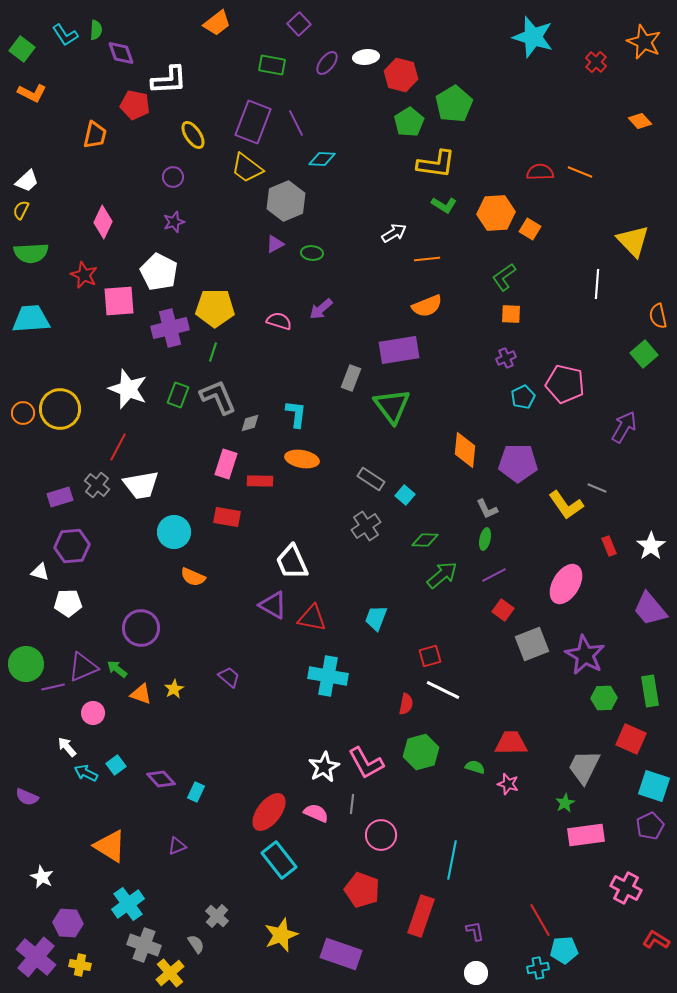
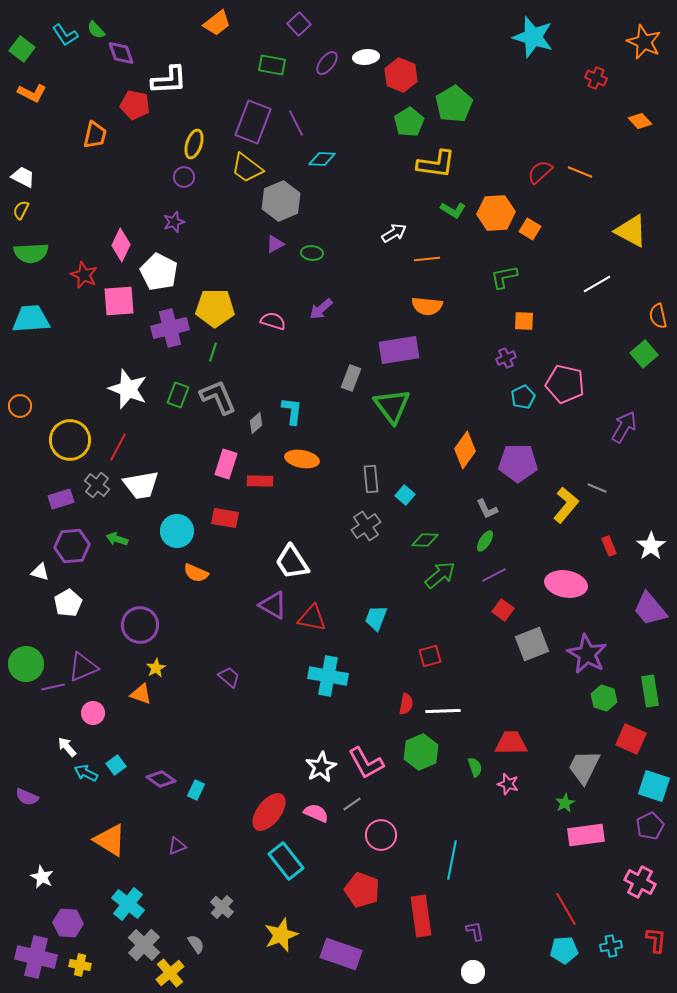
green semicircle at (96, 30): rotated 132 degrees clockwise
red cross at (596, 62): moved 16 px down; rotated 20 degrees counterclockwise
red hexagon at (401, 75): rotated 8 degrees clockwise
yellow ellipse at (193, 135): moved 1 px right, 9 px down; rotated 52 degrees clockwise
red semicircle at (540, 172): rotated 40 degrees counterclockwise
purple circle at (173, 177): moved 11 px right
white trapezoid at (27, 181): moved 4 px left, 4 px up; rotated 110 degrees counterclockwise
gray hexagon at (286, 201): moved 5 px left
green L-shape at (444, 205): moved 9 px right, 5 px down
pink diamond at (103, 222): moved 18 px right, 23 px down
yellow triangle at (633, 241): moved 2 px left, 10 px up; rotated 18 degrees counterclockwise
green L-shape at (504, 277): rotated 24 degrees clockwise
white line at (597, 284): rotated 56 degrees clockwise
orange semicircle at (427, 306): rotated 28 degrees clockwise
orange square at (511, 314): moved 13 px right, 7 px down
pink semicircle at (279, 321): moved 6 px left
yellow circle at (60, 409): moved 10 px right, 31 px down
orange circle at (23, 413): moved 3 px left, 7 px up
cyan L-shape at (296, 414): moved 4 px left, 3 px up
gray diamond at (250, 423): moved 6 px right; rotated 25 degrees counterclockwise
orange diamond at (465, 450): rotated 30 degrees clockwise
gray rectangle at (371, 479): rotated 52 degrees clockwise
purple rectangle at (60, 497): moved 1 px right, 2 px down
yellow L-shape at (566, 505): rotated 105 degrees counterclockwise
red rectangle at (227, 517): moved 2 px left, 1 px down
cyan circle at (174, 532): moved 3 px right, 1 px up
green ellipse at (485, 539): moved 2 px down; rotated 20 degrees clockwise
white trapezoid at (292, 562): rotated 9 degrees counterclockwise
green arrow at (442, 575): moved 2 px left
orange semicircle at (193, 577): moved 3 px right, 4 px up
pink ellipse at (566, 584): rotated 69 degrees clockwise
white pentagon at (68, 603): rotated 28 degrees counterclockwise
purple circle at (141, 628): moved 1 px left, 3 px up
purple star at (585, 655): moved 2 px right, 1 px up
green arrow at (117, 669): moved 130 px up; rotated 20 degrees counterclockwise
yellow star at (174, 689): moved 18 px left, 21 px up
white line at (443, 690): moved 21 px down; rotated 28 degrees counterclockwise
green hexagon at (604, 698): rotated 20 degrees clockwise
green hexagon at (421, 752): rotated 8 degrees counterclockwise
white star at (324, 767): moved 3 px left
green semicircle at (475, 767): rotated 54 degrees clockwise
purple diamond at (161, 779): rotated 12 degrees counterclockwise
cyan rectangle at (196, 792): moved 2 px up
gray line at (352, 804): rotated 48 degrees clockwise
orange triangle at (110, 846): moved 6 px up
cyan rectangle at (279, 860): moved 7 px right, 1 px down
pink cross at (626, 888): moved 14 px right, 6 px up
cyan cross at (128, 904): rotated 16 degrees counterclockwise
gray cross at (217, 916): moved 5 px right, 9 px up
red rectangle at (421, 916): rotated 27 degrees counterclockwise
red line at (540, 920): moved 26 px right, 11 px up
red L-shape at (656, 940): rotated 64 degrees clockwise
gray cross at (144, 945): rotated 24 degrees clockwise
purple cross at (36, 957): rotated 27 degrees counterclockwise
cyan cross at (538, 968): moved 73 px right, 22 px up
white circle at (476, 973): moved 3 px left, 1 px up
